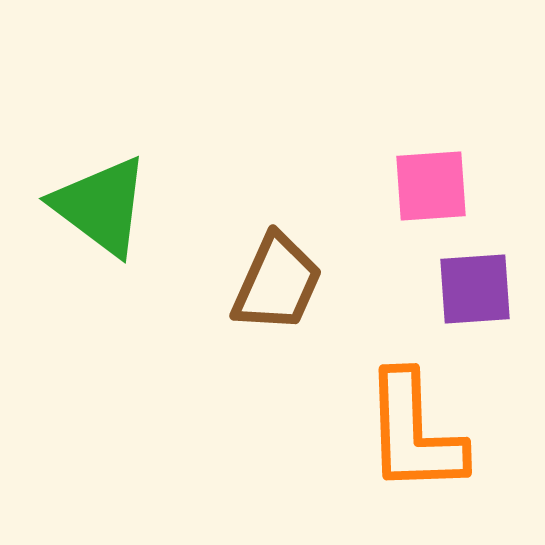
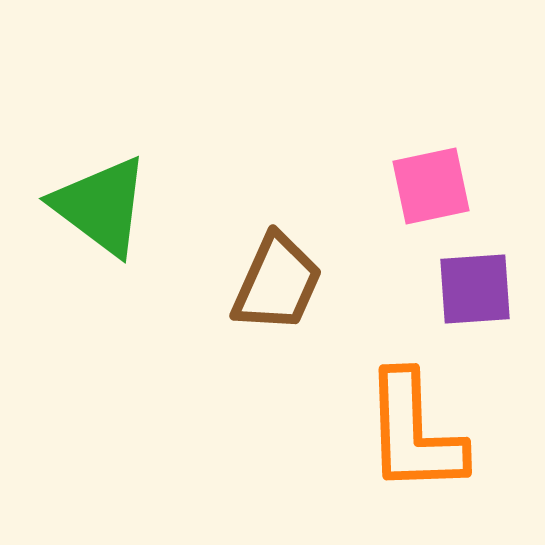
pink square: rotated 8 degrees counterclockwise
